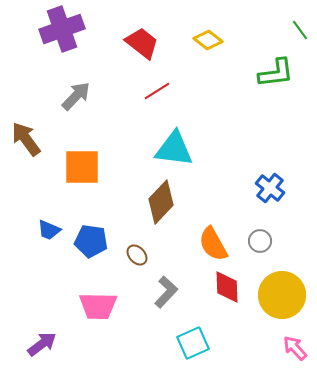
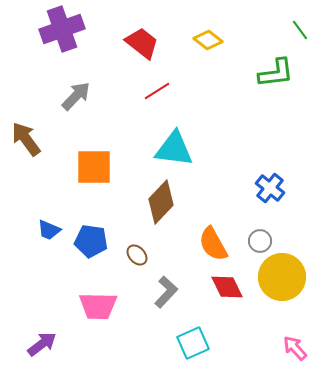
orange square: moved 12 px right
red diamond: rotated 24 degrees counterclockwise
yellow circle: moved 18 px up
